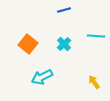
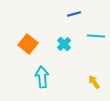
blue line: moved 10 px right, 4 px down
cyan arrow: rotated 110 degrees clockwise
